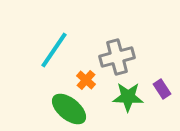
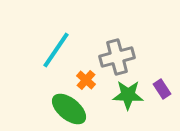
cyan line: moved 2 px right
green star: moved 2 px up
